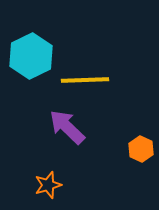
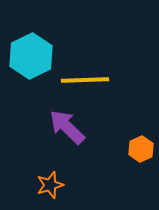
orange hexagon: rotated 10 degrees clockwise
orange star: moved 2 px right
